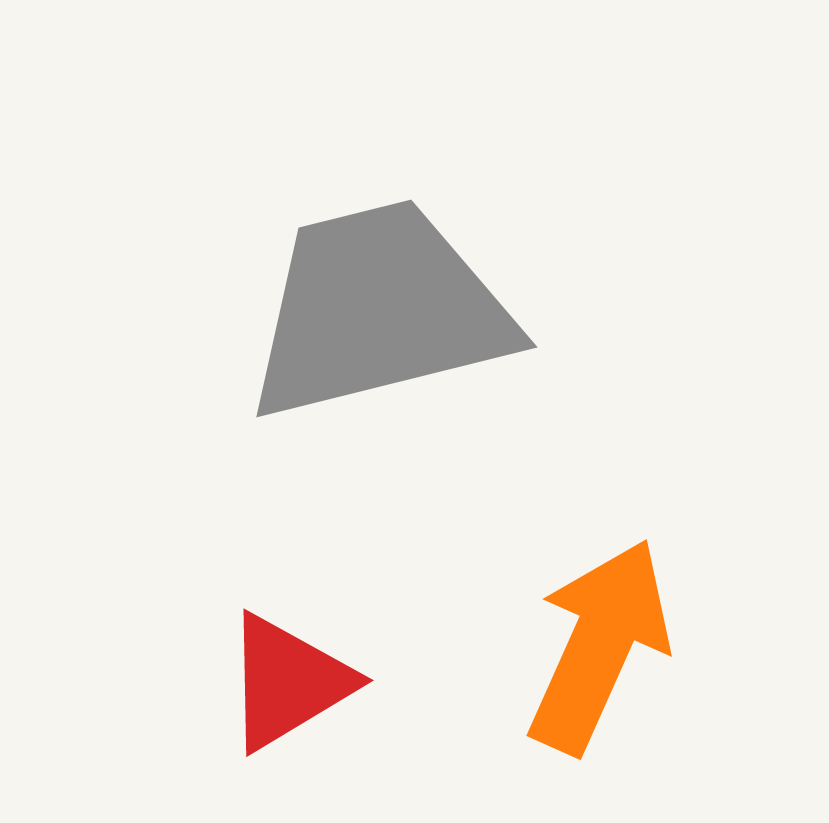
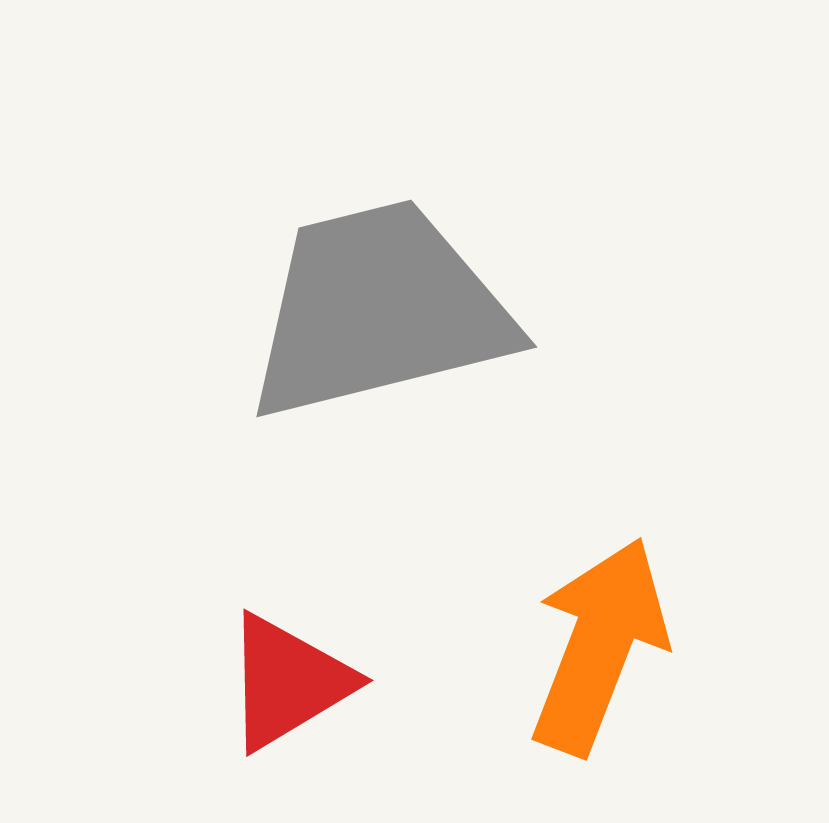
orange arrow: rotated 3 degrees counterclockwise
